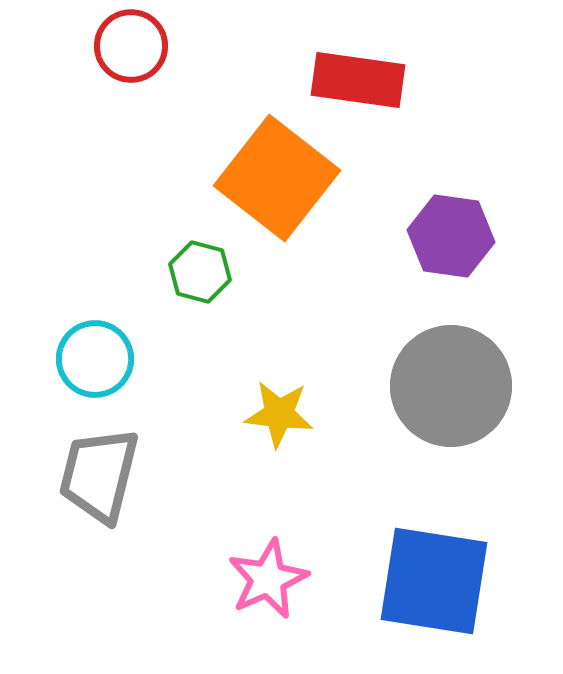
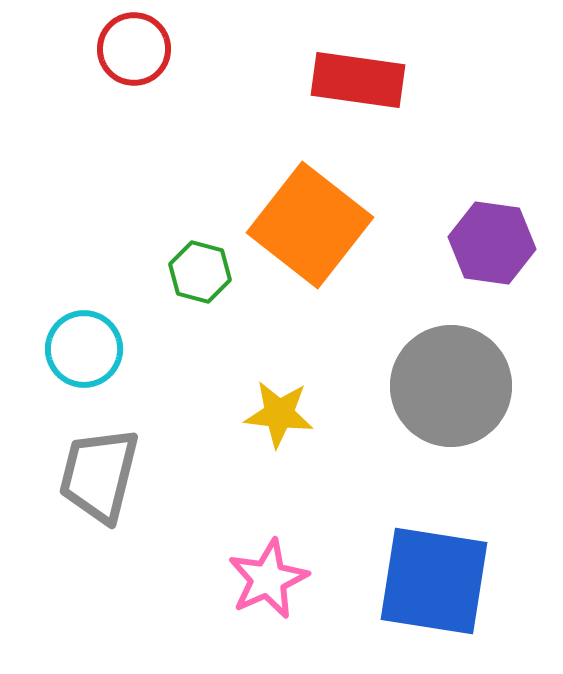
red circle: moved 3 px right, 3 px down
orange square: moved 33 px right, 47 px down
purple hexagon: moved 41 px right, 7 px down
cyan circle: moved 11 px left, 10 px up
